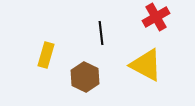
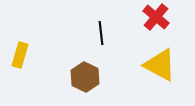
red cross: rotated 20 degrees counterclockwise
yellow rectangle: moved 26 px left
yellow triangle: moved 14 px right
